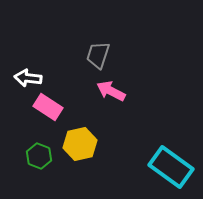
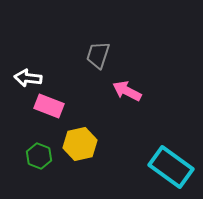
pink arrow: moved 16 px right
pink rectangle: moved 1 px right, 1 px up; rotated 12 degrees counterclockwise
